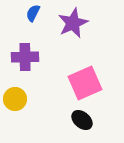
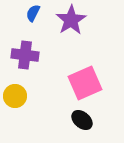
purple star: moved 2 px left, 3 px up; rotated 8 degrees counterclockwise
purple cross: moved 2 px up; rotated 8 degrees clockwise
yellow circle: moved 3 px up
